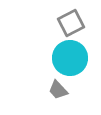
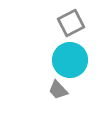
cyan circle: moved 2 px down
